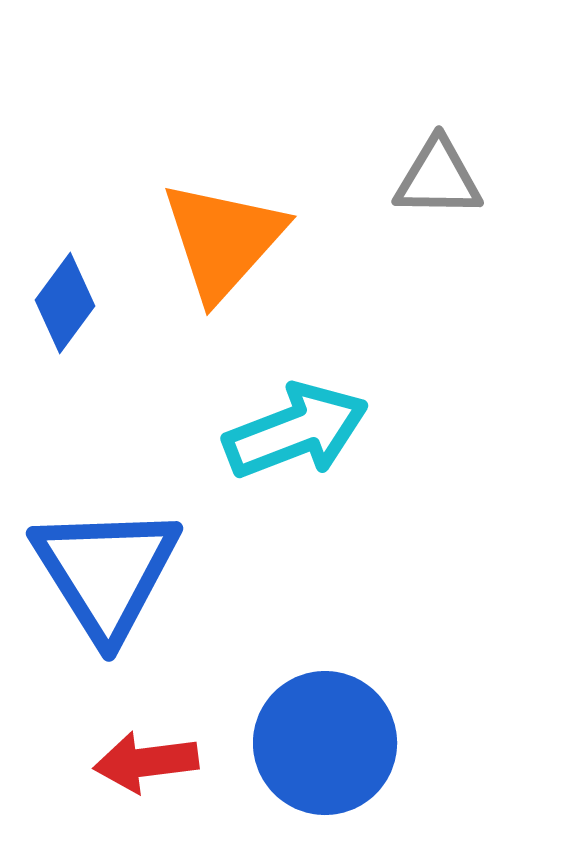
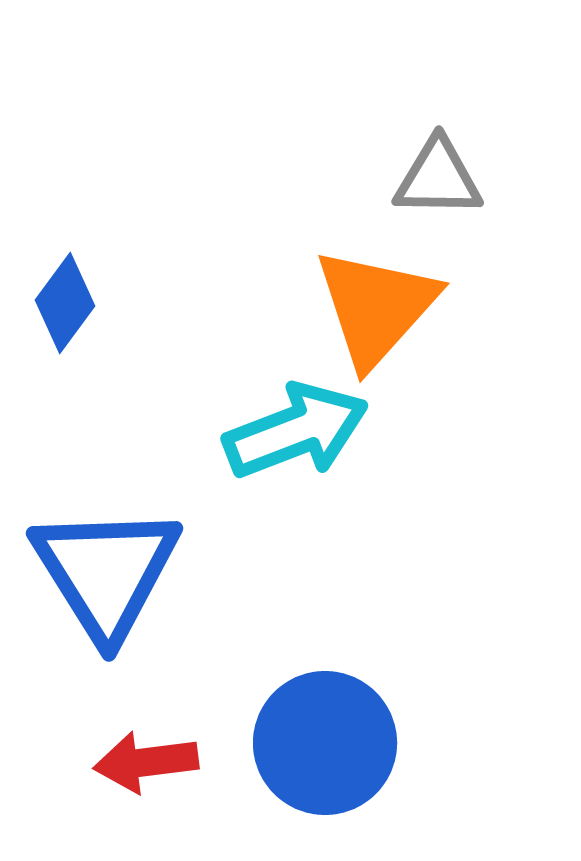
orange triangle: moved 153 px right, 67 px down
